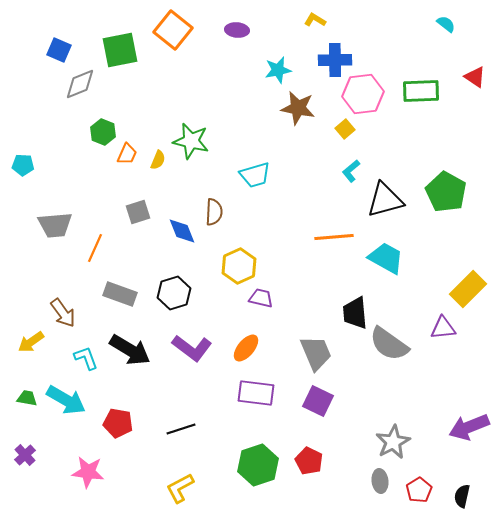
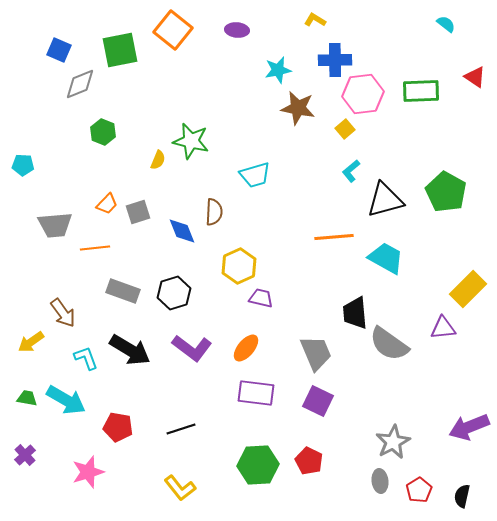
orange trapezoid at (127, 154): moved 20 px left, 50 px down; rotated 20 degrees clockwise
orange line at (95, 248): rotated 60 degrees clockwise
gray rectangle at (120, 294): moved 3 px right, 3 px up
red pentagon at (118, 423): moved 4 px down
green hexagon at (258, 465): rotated 15 degrees clockwise
pink star at (88, 472): rotated 24 degrees counterclockwise
yellow L-shape at (180, 488): rotated 100 degrees counterclockwise
